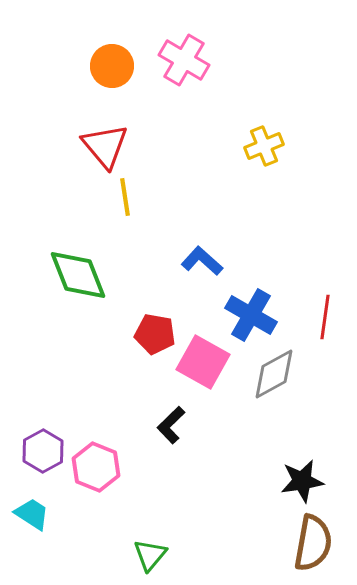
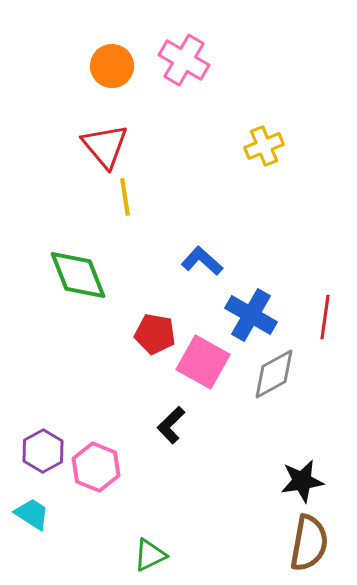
brown semicircle: moved 4 px left
green triangle: rotated 24 degrees clockwise
